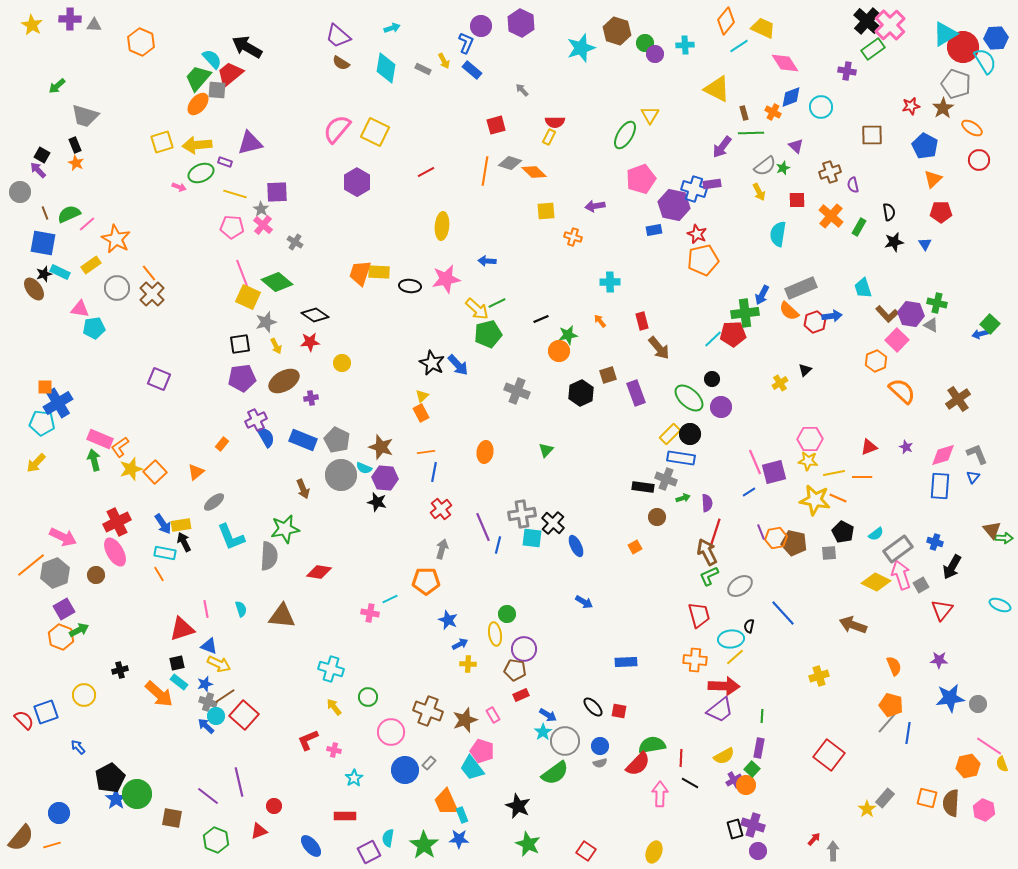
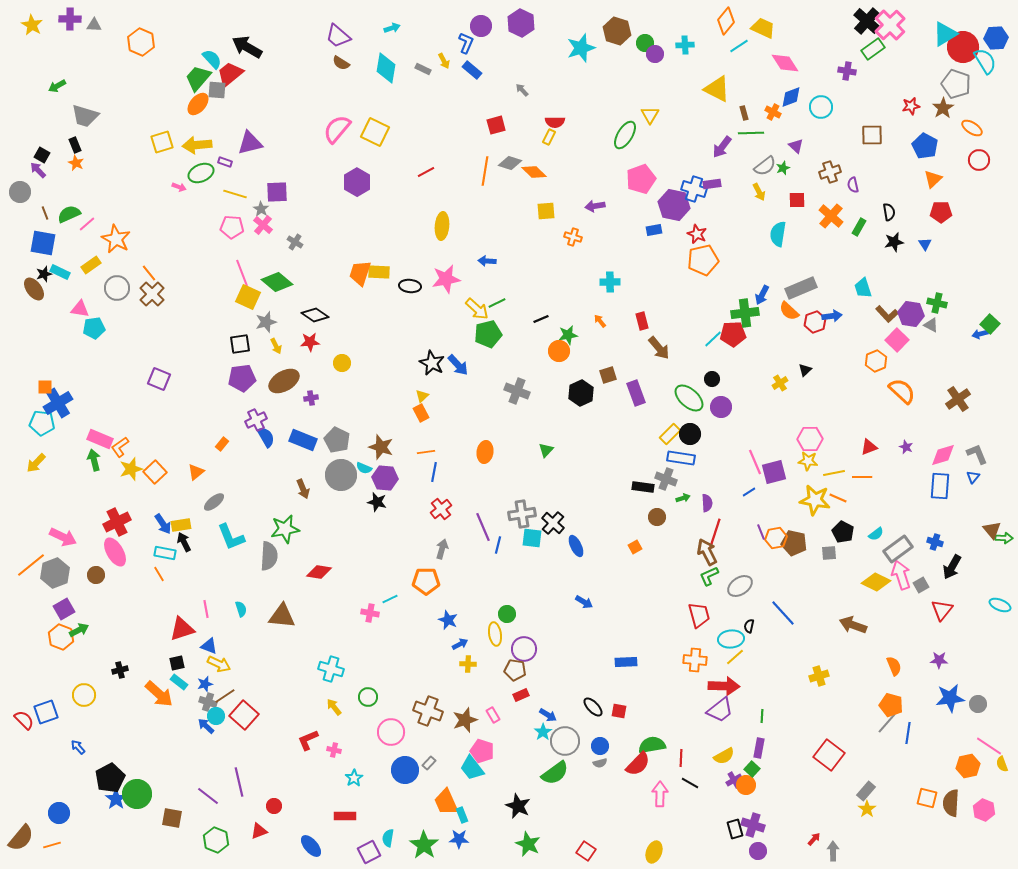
green arrow at (57, 86): rotated 12 degrees clockwise
gray rectangle at (885, 798): moved 19 px left, 7 px up
